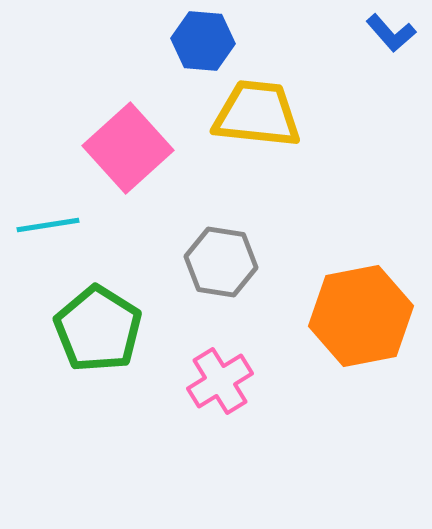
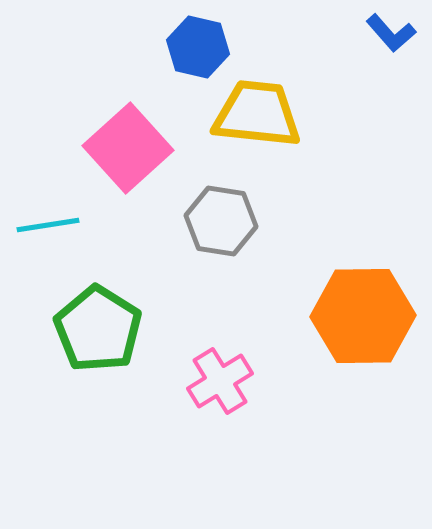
blue hexagon: moved 5 px left, 6 px down; rotated 8 degrees clockwise
gray hexagon: moved 41 px up
orange hexagon: moved 2 px right; rotated 10 degrees clockwise
